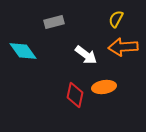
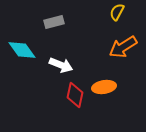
yellow semicircle: moved 1 px right, 7 px up
orange arrow: rotated 28 degrees counterclockwise
cyan diamond: moved 1 px left, 1 px up
white arrow: moved 25 px left, 10 px down; rotated 15 degrees counterclockwise
